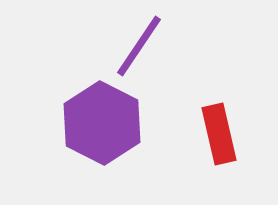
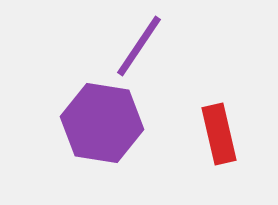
purple hexagon: rotated 18 degrees counterclockwise
